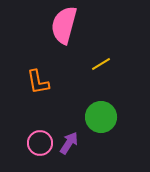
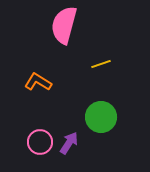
yellow line: rotated 12 degrees clockwise
orange L-shape: rotated 132 degrees clockwise
pink circle: moved 1 px up
